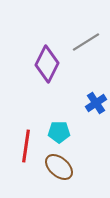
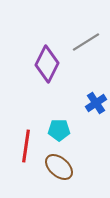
cyan pentagon: moved 2 px up
